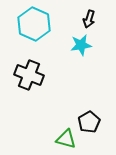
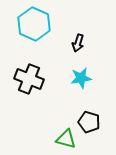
black arrow: moved 11 px left, 24 px down
cyan star: moved 33 px down
black cross: moved 4 px down
black pentagon: rotated 25 degrees counterclockwise
